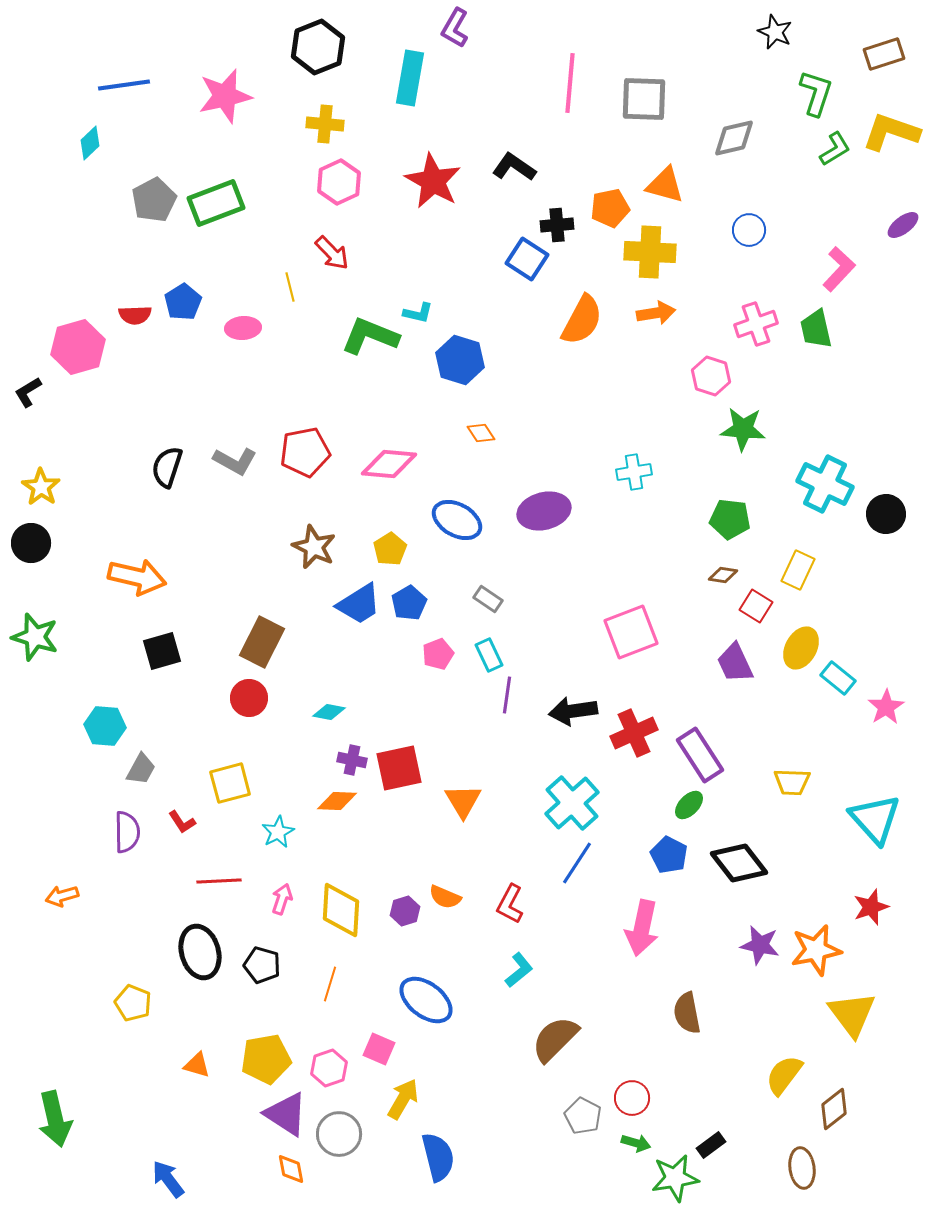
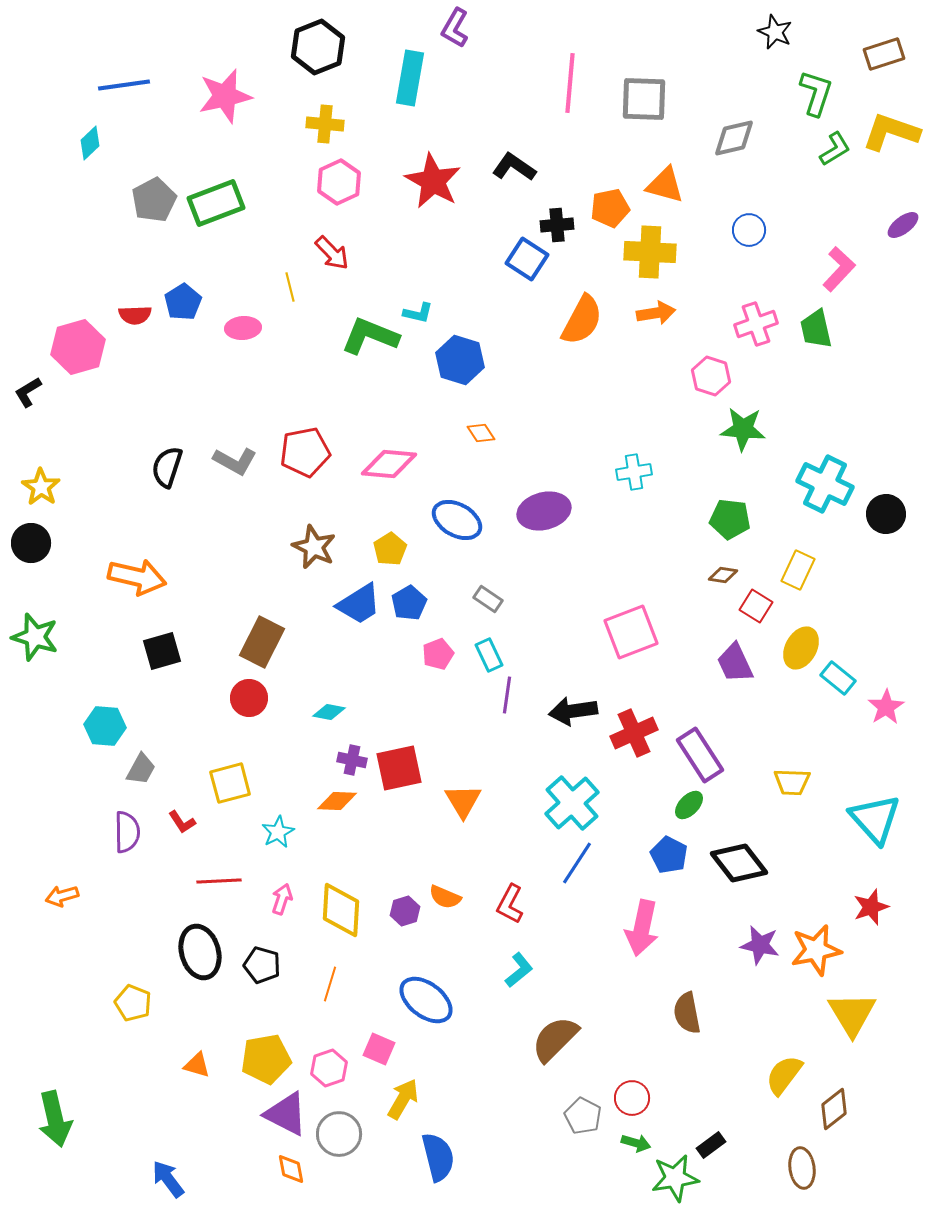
yellow triangle at (852, 1014): rotated 6 degrees clockwise
purple triangle at (286, 1114): rotated 6 degrees counterclockwise
